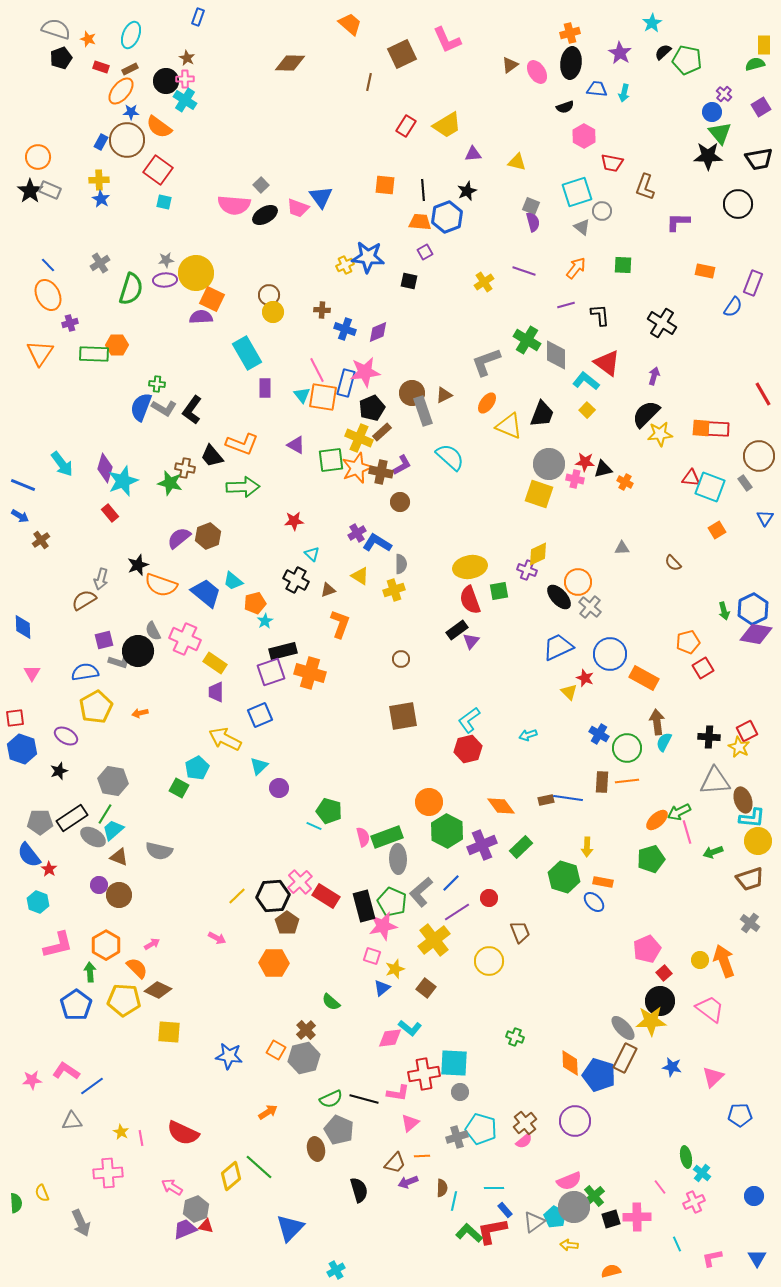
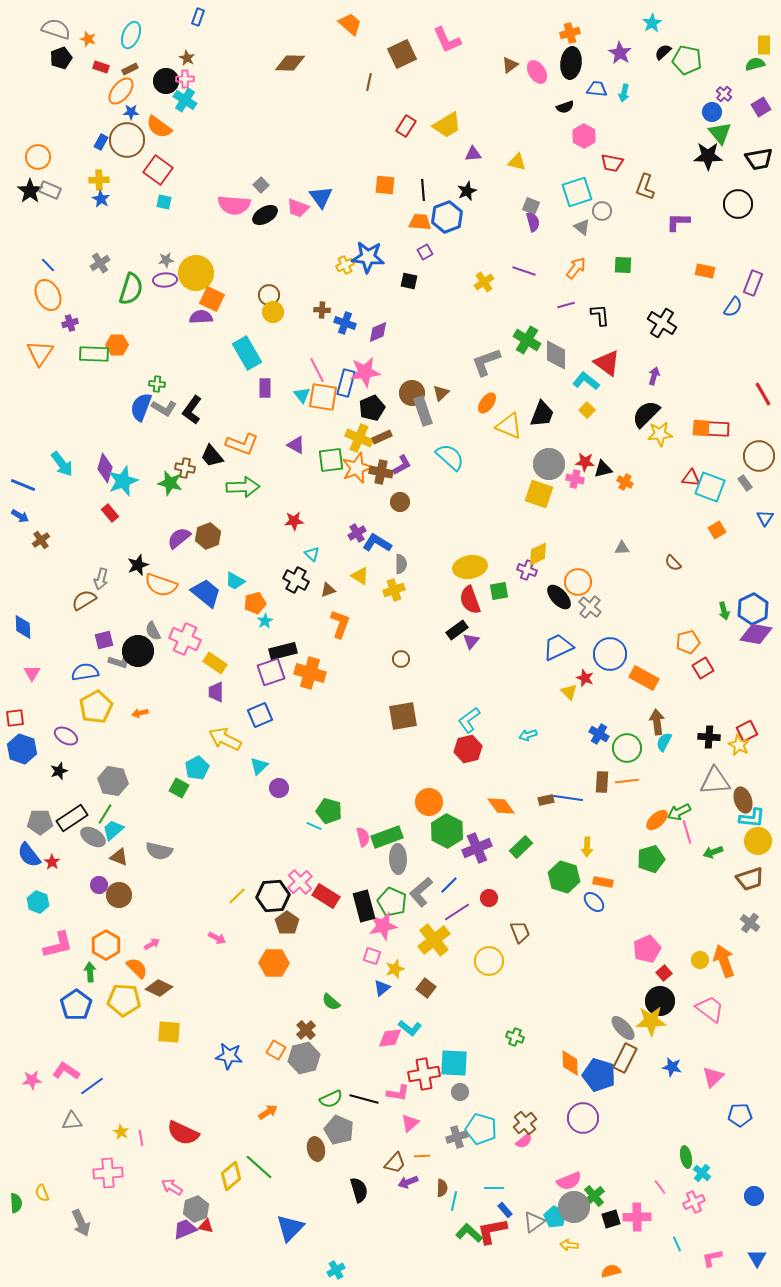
blue cross at (345, 329): moved 6 px up
brown triangle at (444, 395): moved 3 px left, 2 px up; rotated 18 degrees counterclockwise
brown rectangle at (382, 432): moved 5 px down; rotated 18 degrees clockwise
cyan trapezoid at (233, 581): moved 2 px right; rotated 10 degrees counterclockwise
yellow star at (739, 747): moved 2 px up
purple cross at (482, 845): moved 5 px left, 3 px down
red star at (49, 869): moved 3 px right, 7 px up
blue line at (451, 883): moved 2 px left, 2 px down
brown diamond at (158, 990): moved 1 px right, 2 px up
purple circle at (575, 1121): moved 8 px right, 3 px up
